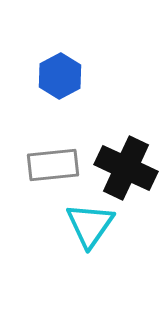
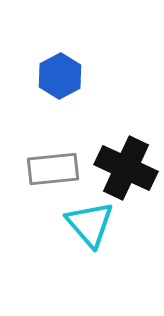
gray rectangle: moved 4 px down
cyan triangle: moved 1 px up; rotated 16 degrees counterclockwise
